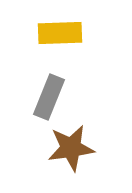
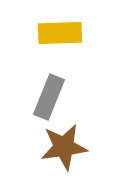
brown star: moved 7 px left, 1 px up
